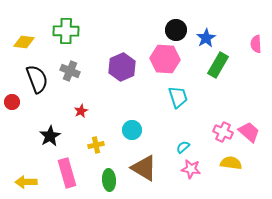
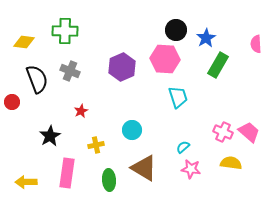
green cross: moved 1 px left
pink rectangle: rotated 24 degrees clockwise
